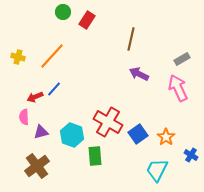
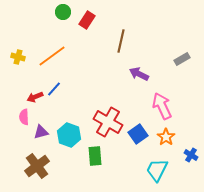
brown line: moved 10 px left, 2 px down
orange line: rotated 12 degrees clockwise
pink arrow: moved 16 px left, 18 px down
cyan hexagon: moved 3 px left
